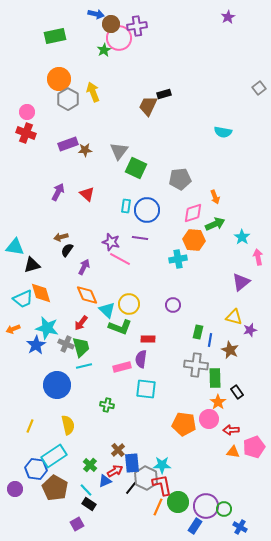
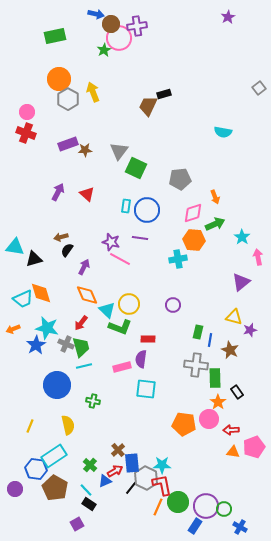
black triangle at (32, 265): moved 2 px right, 6 px up
green cross at (107, 405): moved 14 px left, 4 px up
